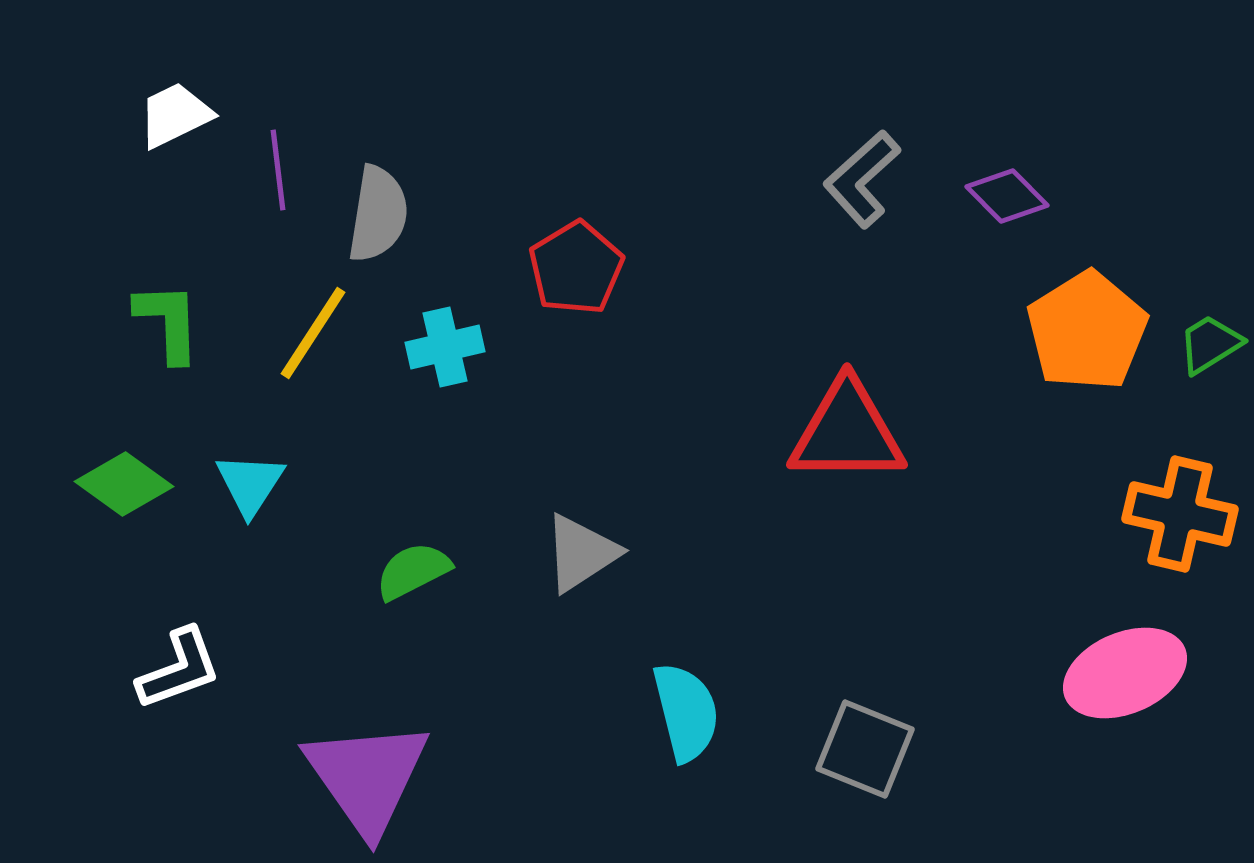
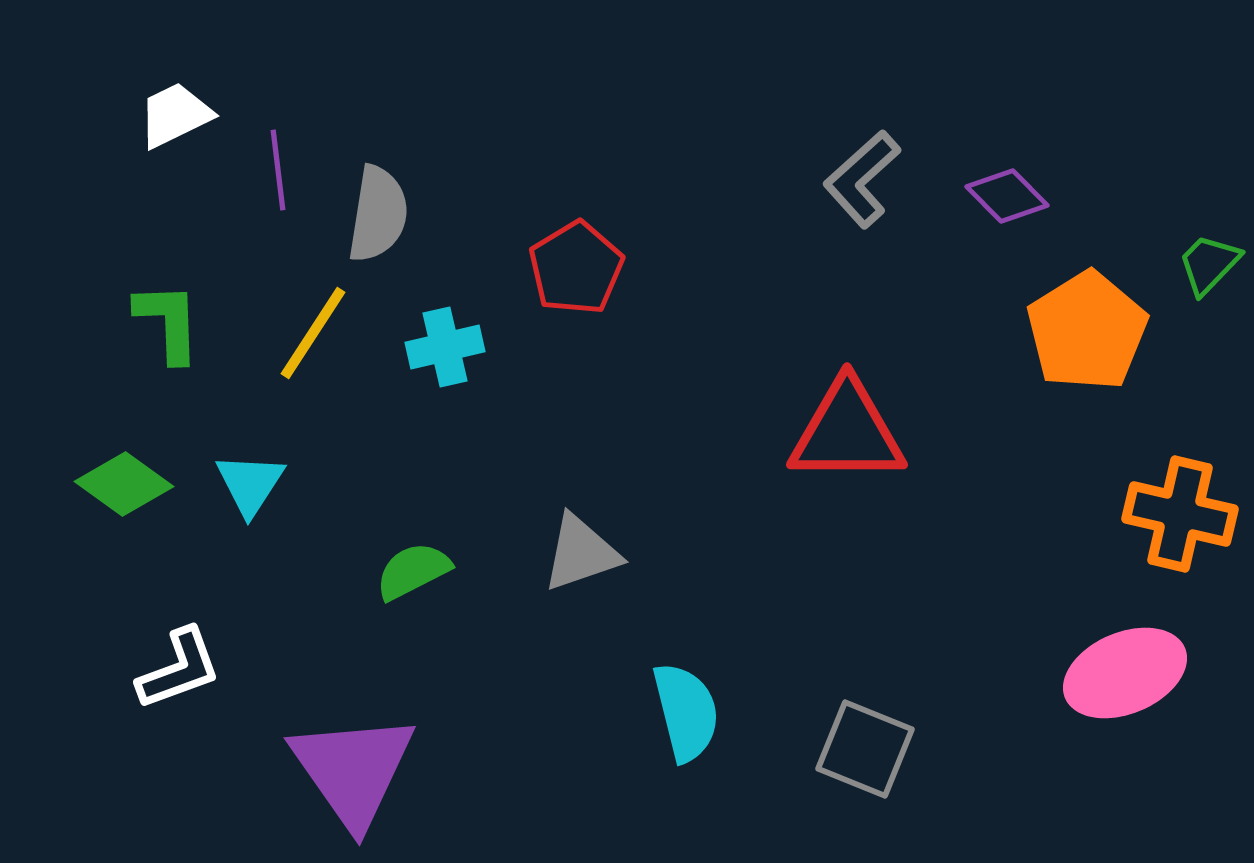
green trapezoid: moved 1 px left, 80 px up; rotated 14 degrees counterclockwise
gray triangle: rotated 14 degrees clockwise
purple triangle: moved 14 px left, 7 px up
